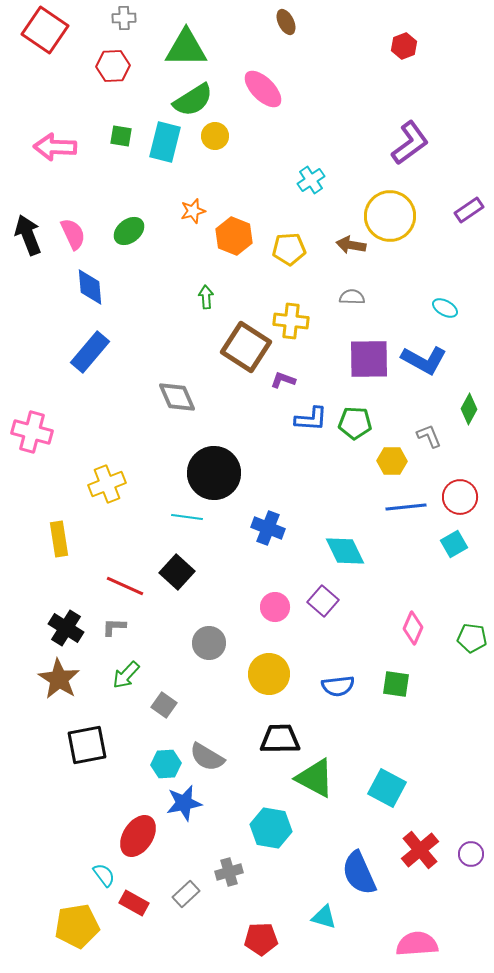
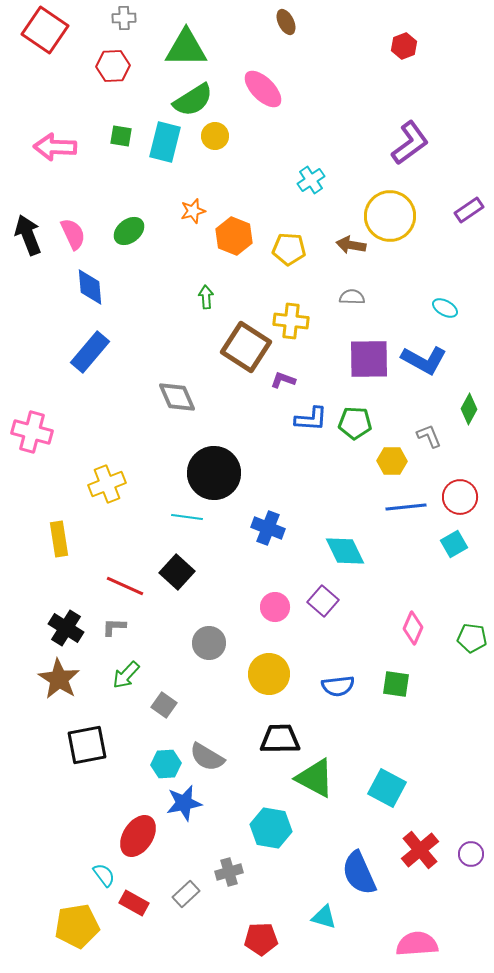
yellow pentagon at (289, 249): rotated 8 degrees clockwise
